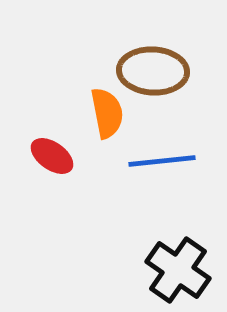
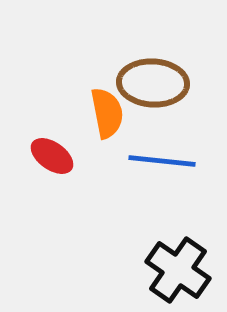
brown ellipse: moved 12 px down
blue line: rotated 12 degrees clockwise
